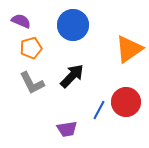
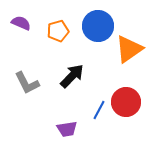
purple semicircle: moved 2 px down
blue circle: moved 25 px right, 1 px down
orange pentagon: moved 27 px right, 17 px up
gray L-shape: moved 5 px left
